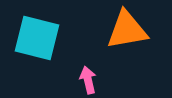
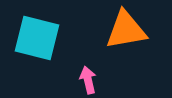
orange triangle: moved 1 px left
